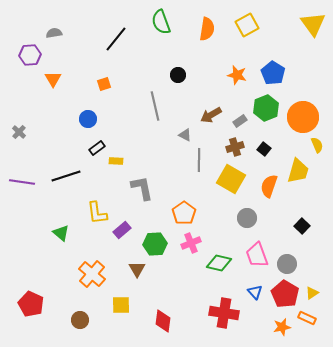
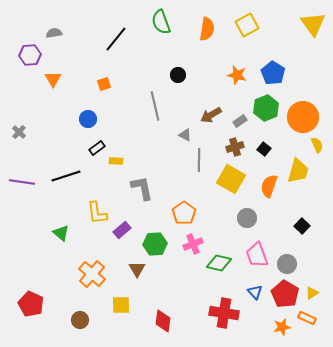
pink cross at (191, 243): moved 2 px right, 1 px down
